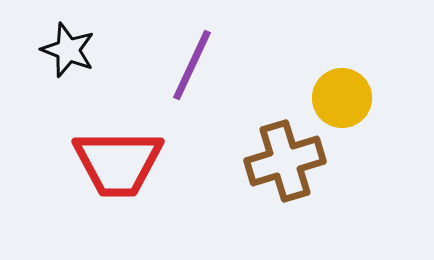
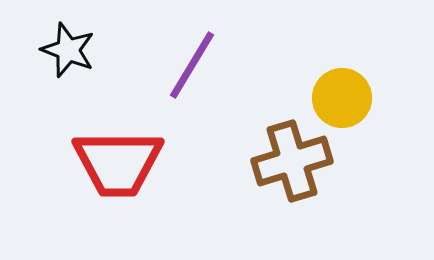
purple line: rotated 6 degrees clockwise
brown cross: moved 7 px right
